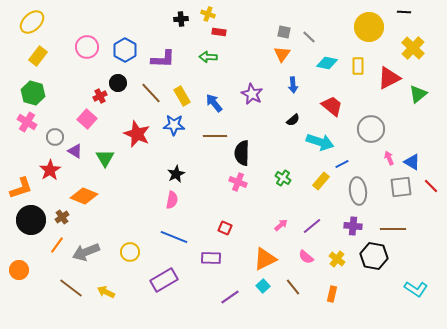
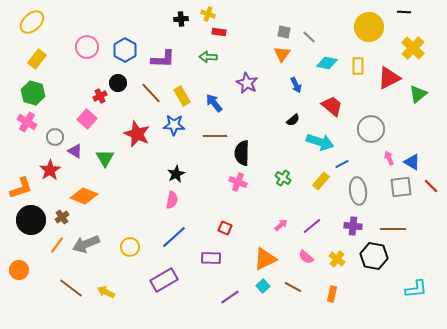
yellow rectangle at (38, 56): moved 1 px left, 3 px down
blue arrow at (293, 85): moved 3 px right; rotated 21 degrees counterclockwise
purple star at (252, 94): moved 5 px left, 11 px up
blue line at (174, 237): rotated 64 degrees counterclockwise
gray arrow at (86, 252): moved 8 px up
yellow circle at (130, 252): moved 5 px up
brown line at (293, 287): rotated 24 degrees counterclockwise
cyan L-shape at (416, 289): rotated 40 degrees counterclockwise
